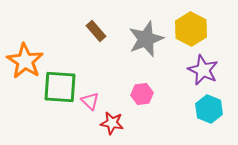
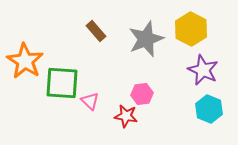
green square: moved 2 px right, 4 px up
red star: moved 14 px right, 7 px up
